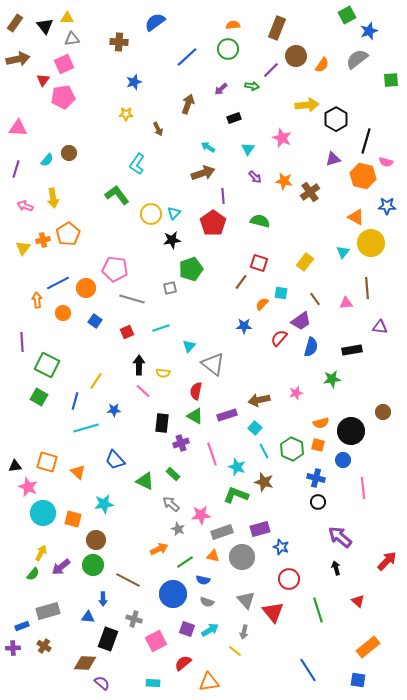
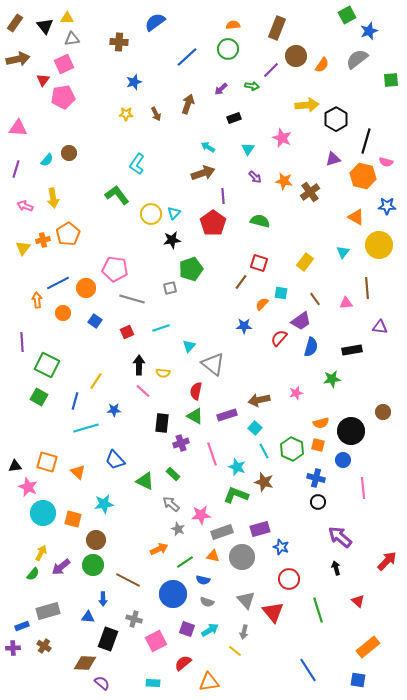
brown arrow at (158, 129): moved 2 px left, 15 px up
yellow circle at (371, 243): moved 8 px right, 2 px down
